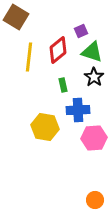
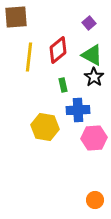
brown square: rotated 35 degrees counterclockwise
purple square: moved 8 px right, 8 px up; rotated 16 degrees counterclockwise
green triangle: moved 3 px down; rotated 10 degrees clockwise
